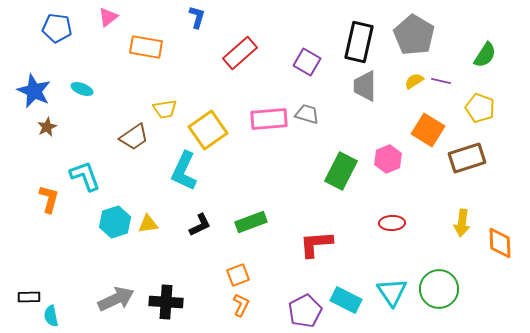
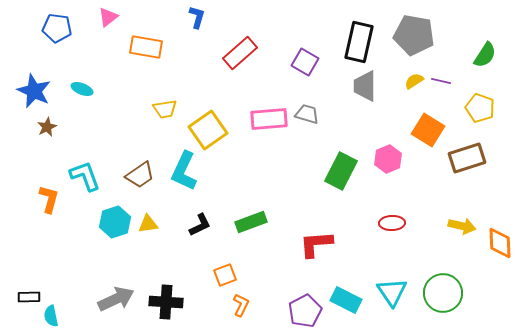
gray pentagon at (414, 35): rotated 21 degrees counterclockwise
purple square at (307, 62): moved 2 px left
brown trapezoid at (134, 137): moved 6 px right, 38 px down
yellow arrow at (462, 223): moved 3 px down; rotated 84 degrees counterclockwise
orange square at (238, 275): moved 13 px left
green circle at (439, 289): moved 4 px right, 4 px down
